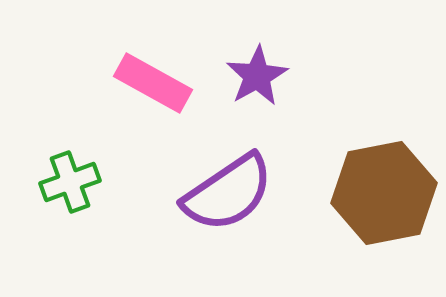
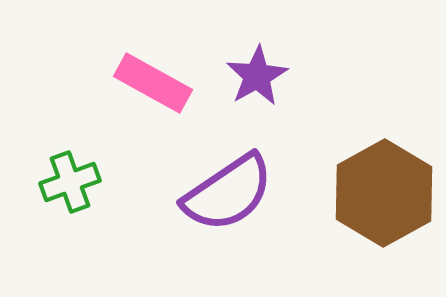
brown hexagon: rotated 18 degrees counterclockwise
